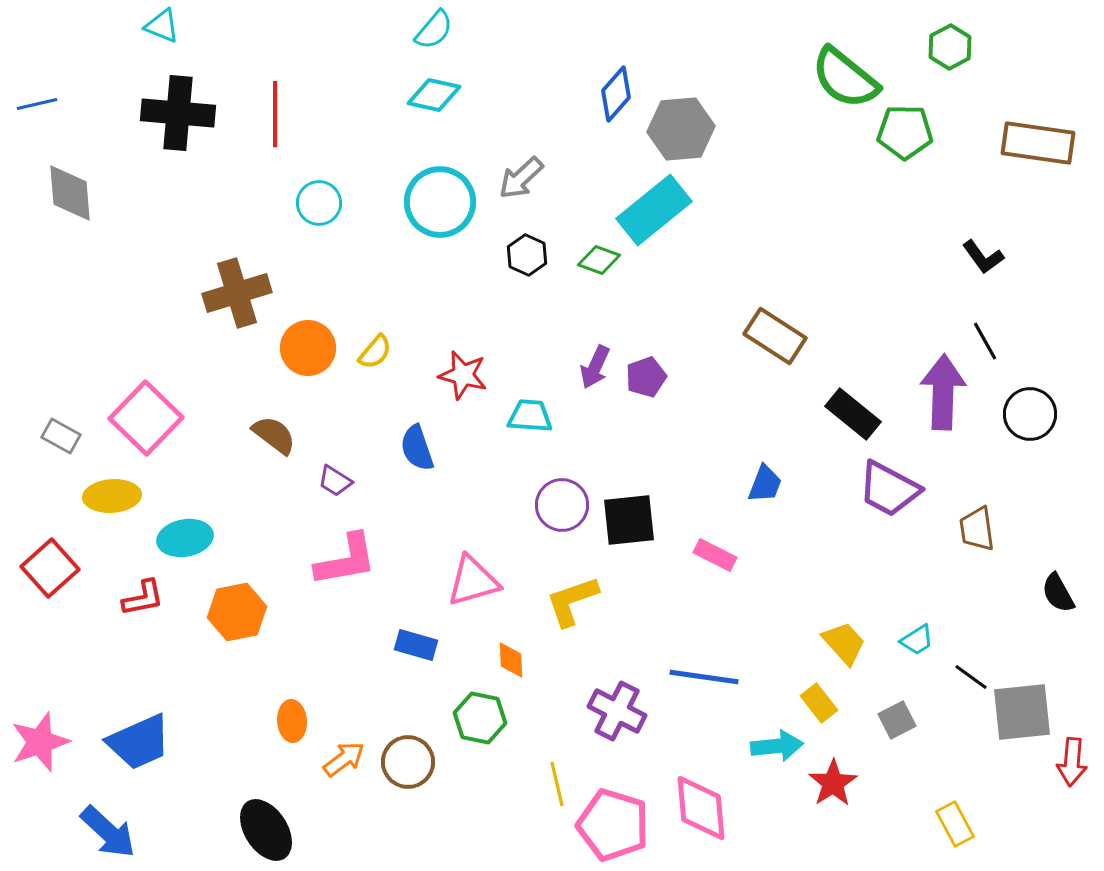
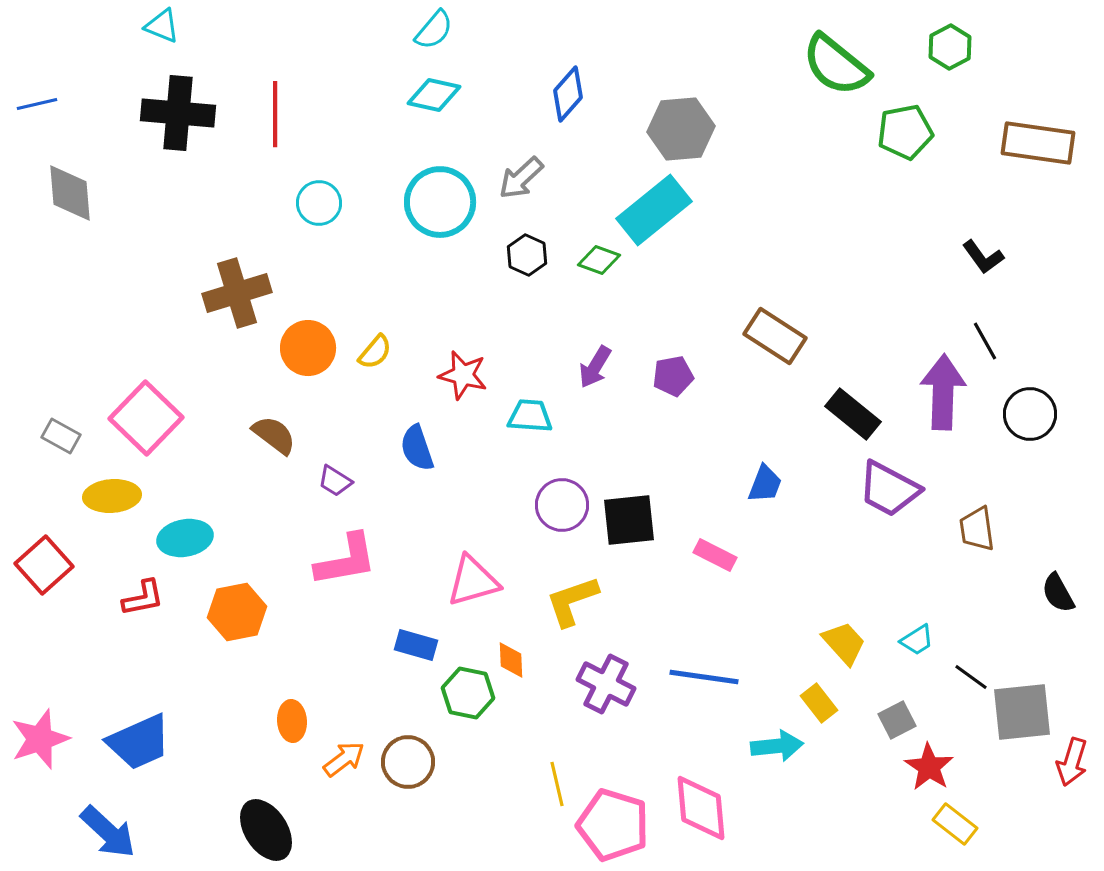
green semicircle at (845, 78): moved 9 px left, 13 px up
blue diamond at (616, 94): moved 48 px left
green pentagon at (905, 132): rotated 12 degrees counterclockwise
purple arrow at (595, 367): rotated 6 degrees clockwise
purple pentagon at (646, 377): moved 27 px right, 1 px up; rotated 9 degrees clockwise
red square at (50, 568): moved 6 px left, 3 px up
purple cross at (617, 711): moved 11 px left, 27 px up
green hexagon at (480, 718): moved 12 px left, 25 px up
pink star at (40, 742): moved 3 px up
red arrow at (1072, 762): rotated 12 degrees clockwise
red star at (833, 783): moved 96 px right, 16 px up; rotated 6 degrees counterclockwise
yellow rectangle at (955, 824): rotated 24 degrees counterclockwise
